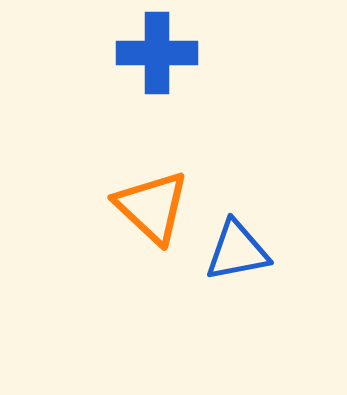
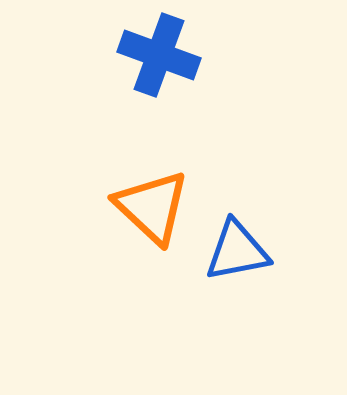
blue cross: moved 2 px right, 2 px down; rotated 20 degrees clockwise
